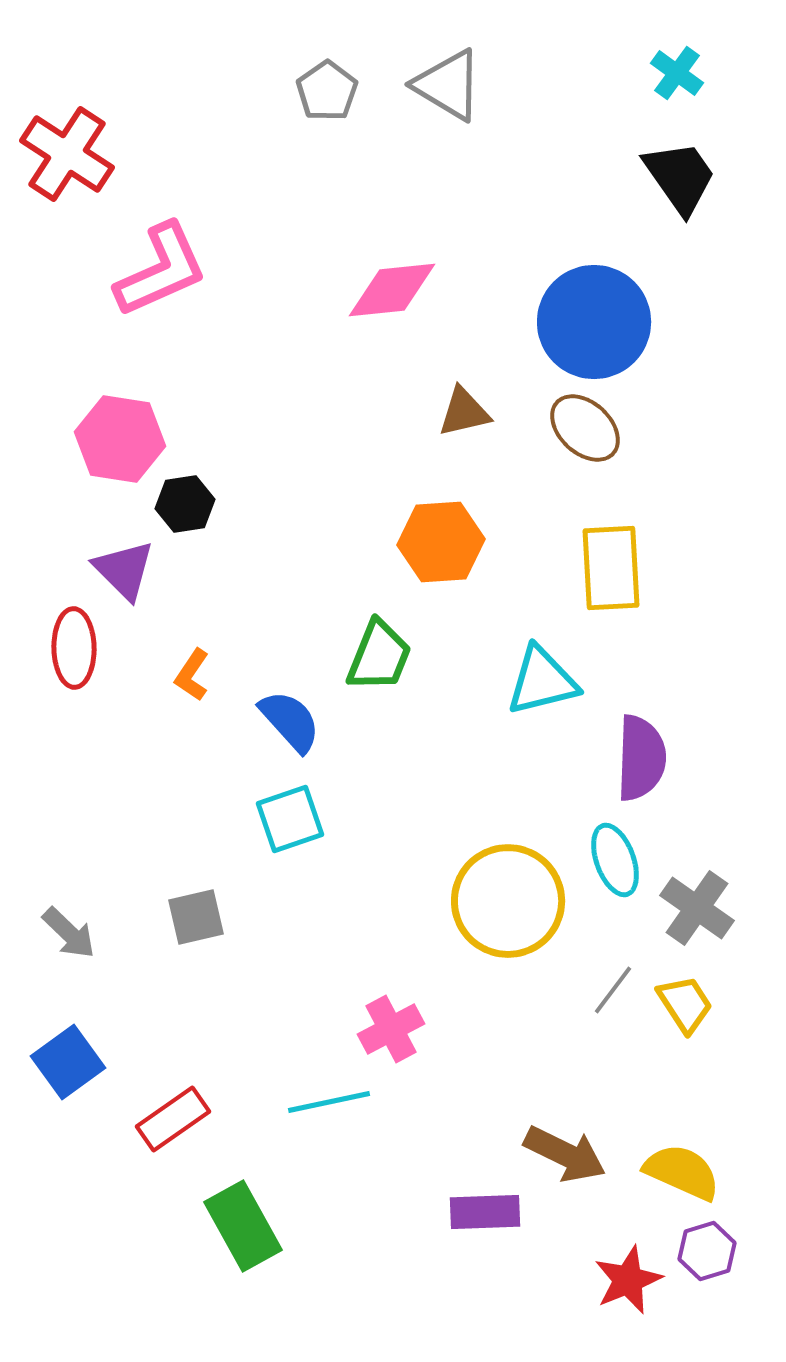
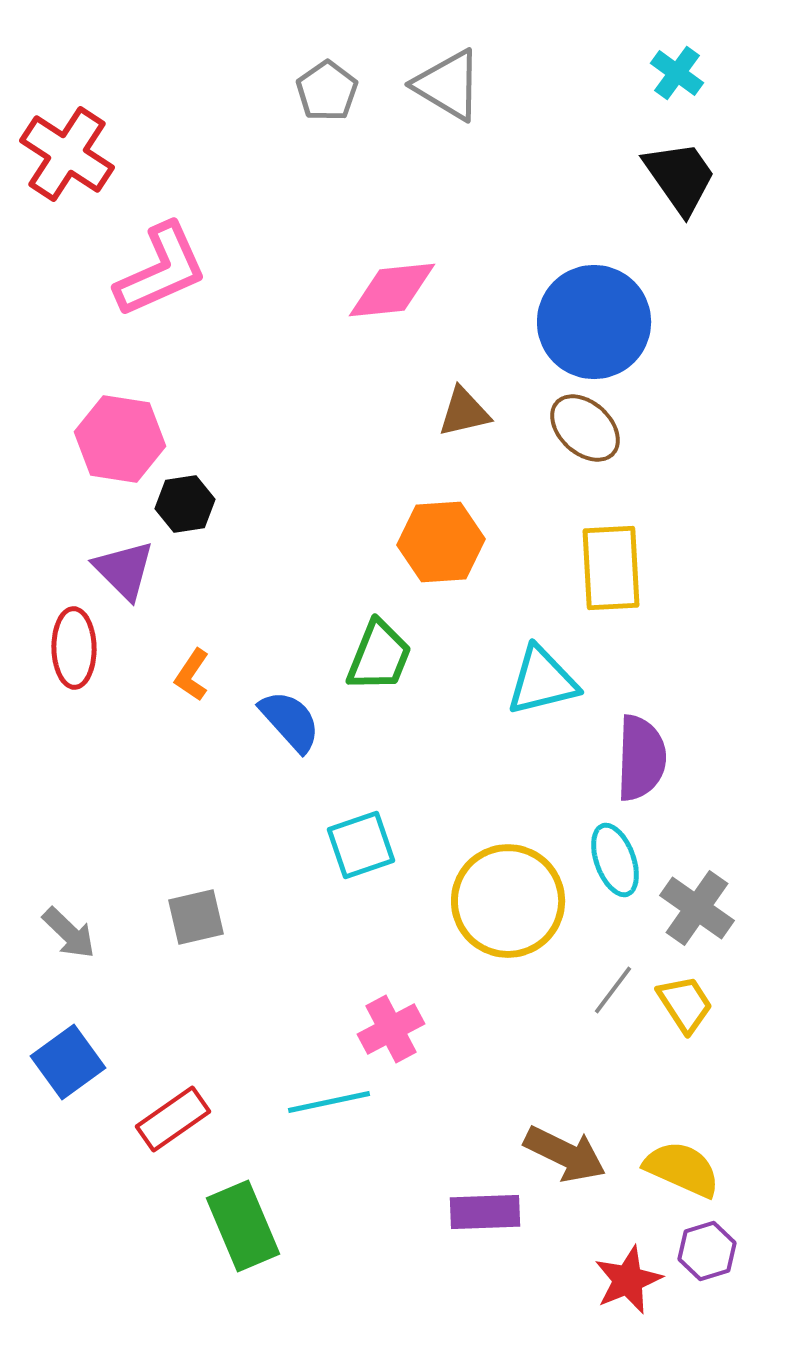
cyan square: moved 71 px right, 26 px down
yellow semicircle: moved 3 px up
green rectangle: rotated 6 degrees clockwise
